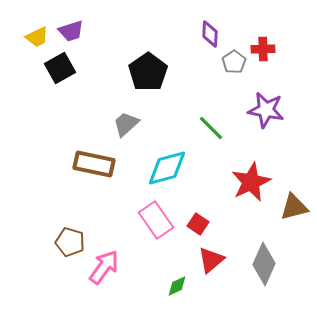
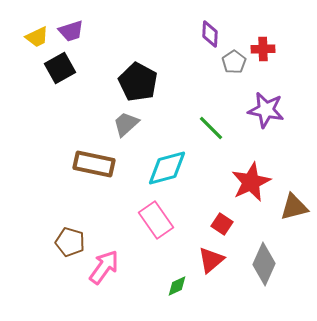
black pentagon: moved 10 px left, 10 px down; rotated 9 degrees counterclockwise
red square: moved 24 px right
